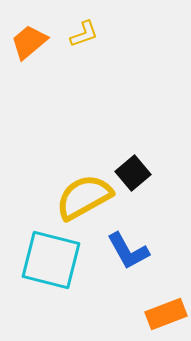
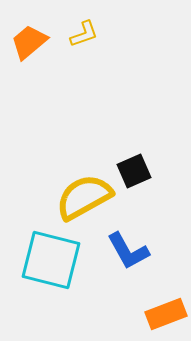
black square: moved 1 px right, 2 px up; rotated 16 degrees clockwise
